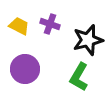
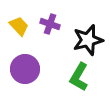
yellow trapezoid: rotated 20 degrees clockwise
